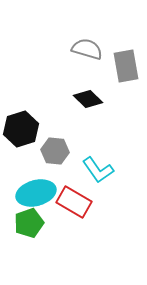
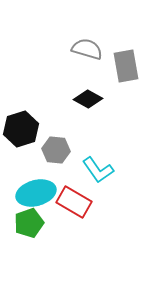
black diamond: rotated 16 degrees counterclockwise
gray hexagon: moved 1 px right, 1 px up
